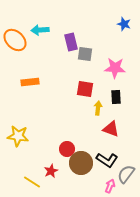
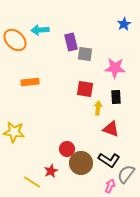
blue star: rotated 24 degrees clockwise
yellow star: moved 4 px left, 4 px up
black L-shape: moved 2 px right
